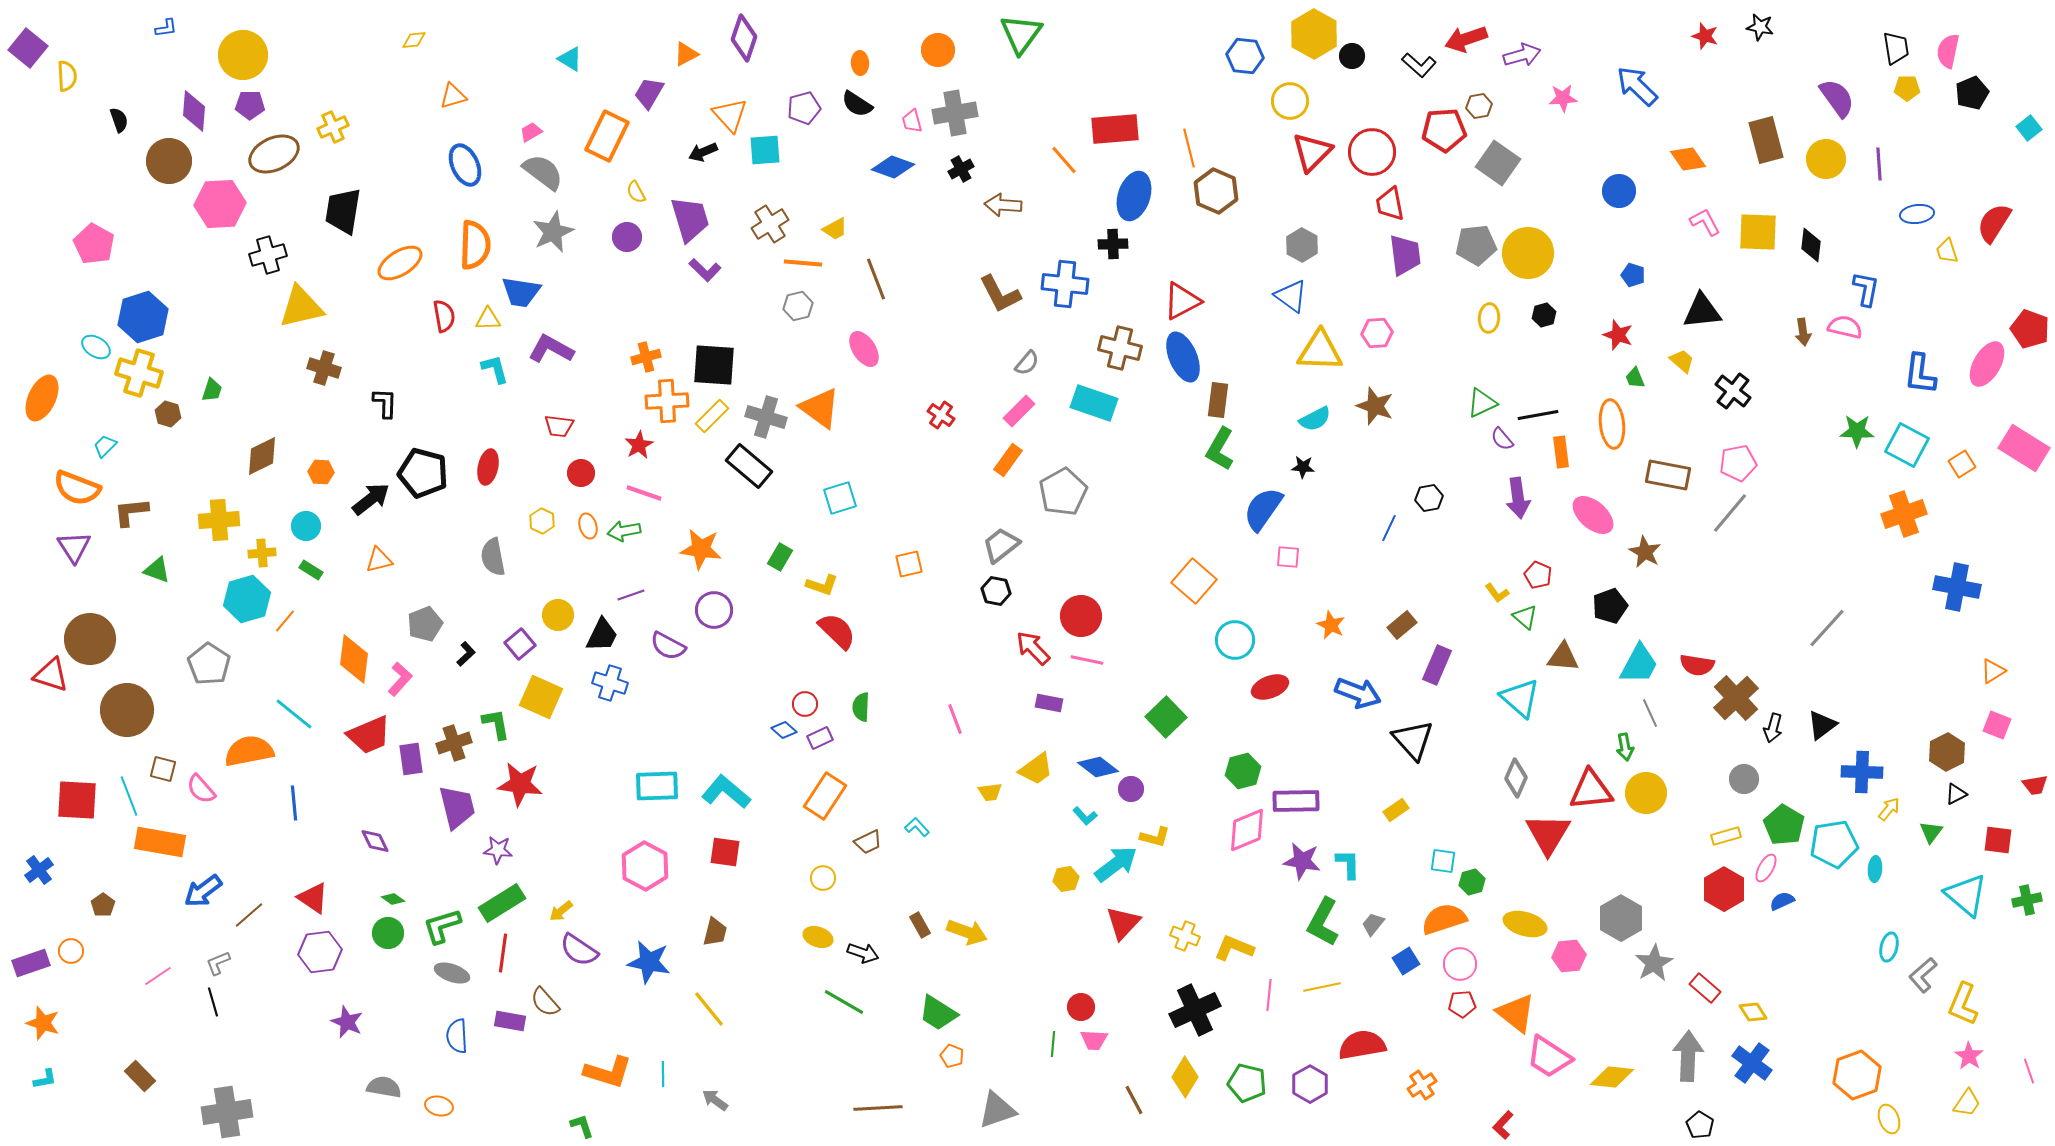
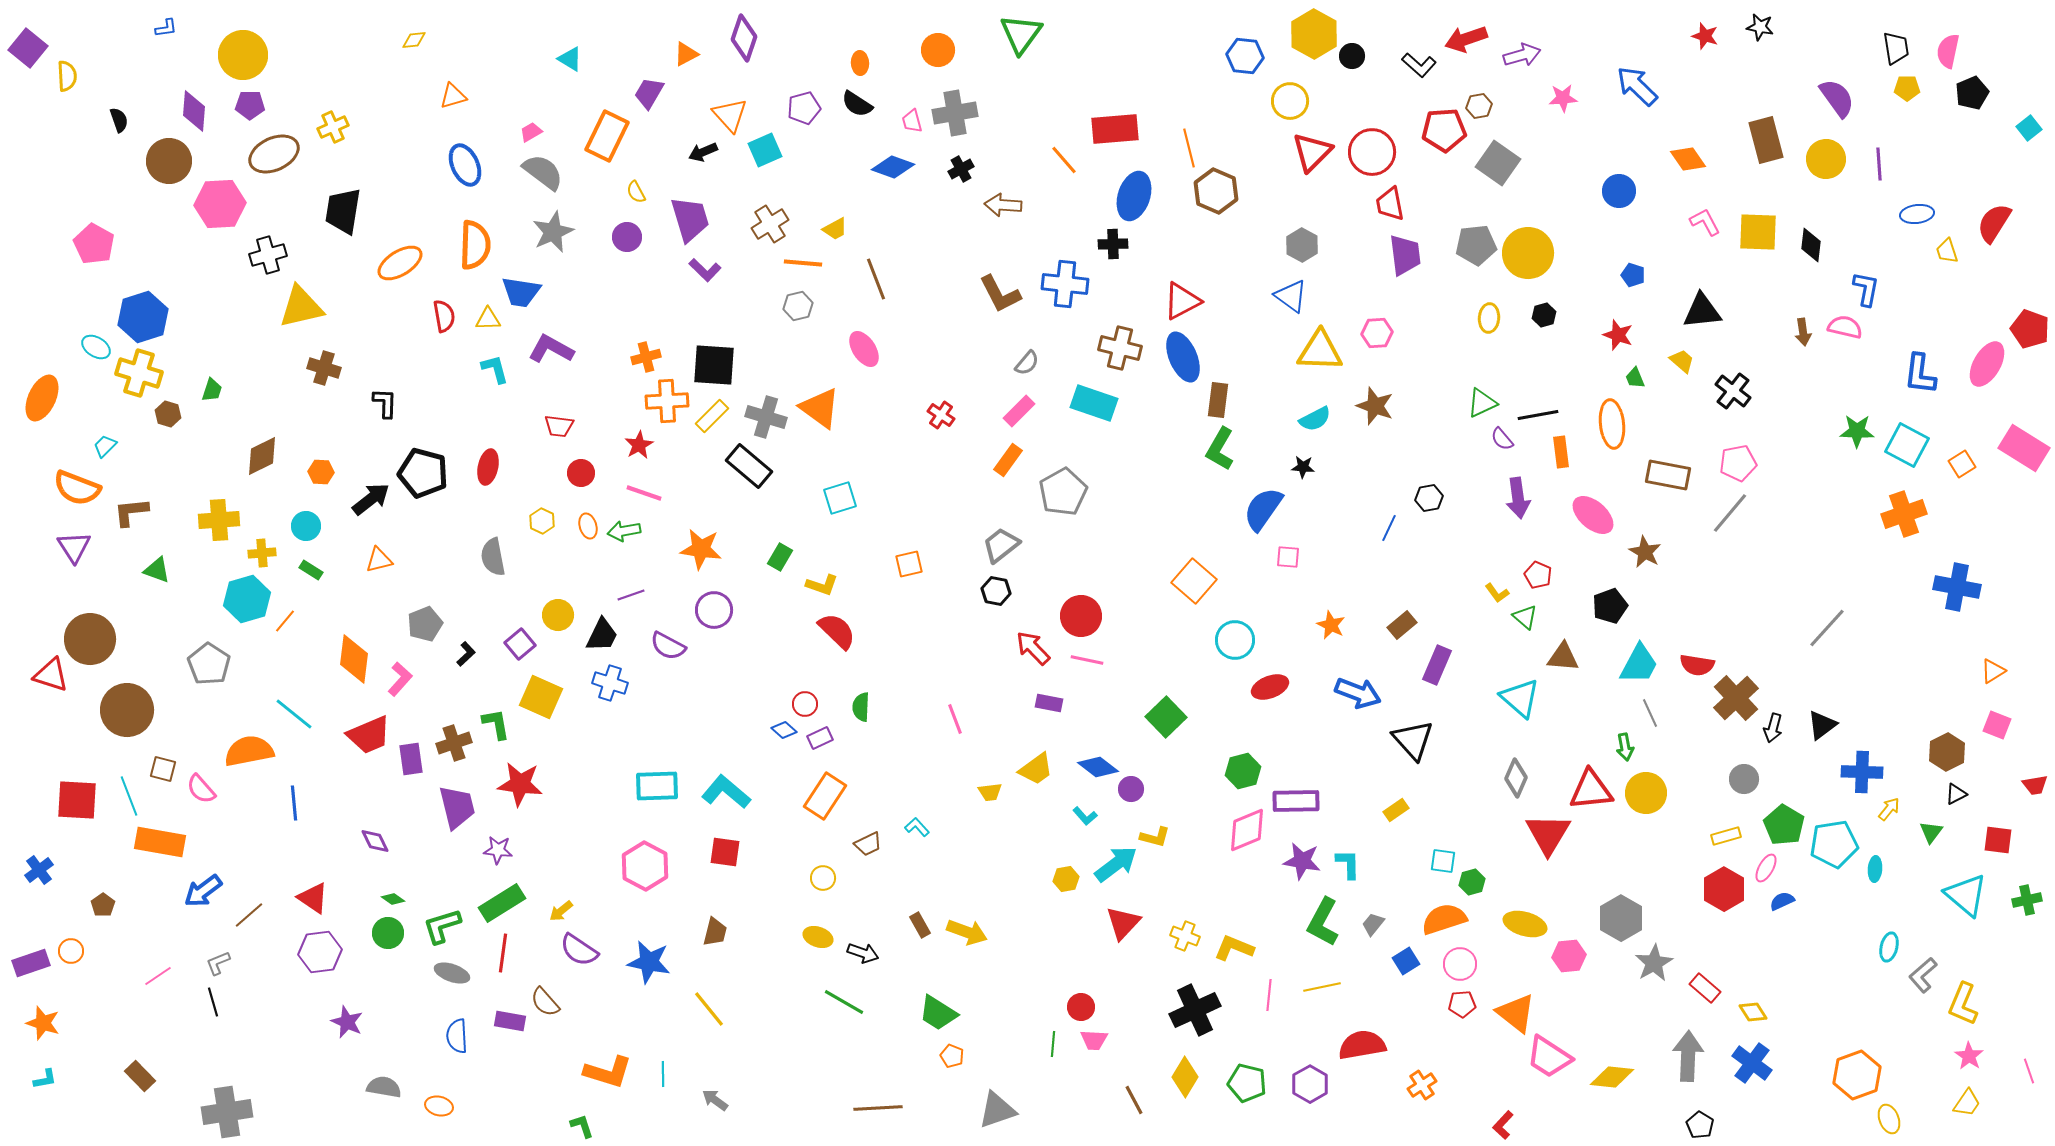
cyan square at (765, 150): rotated 20 degrees counterclockwise
brown trapezoid at (868, 842): moved 2 px down
